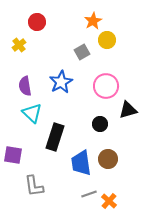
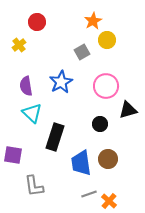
purple semicircle: moved 1 px right
